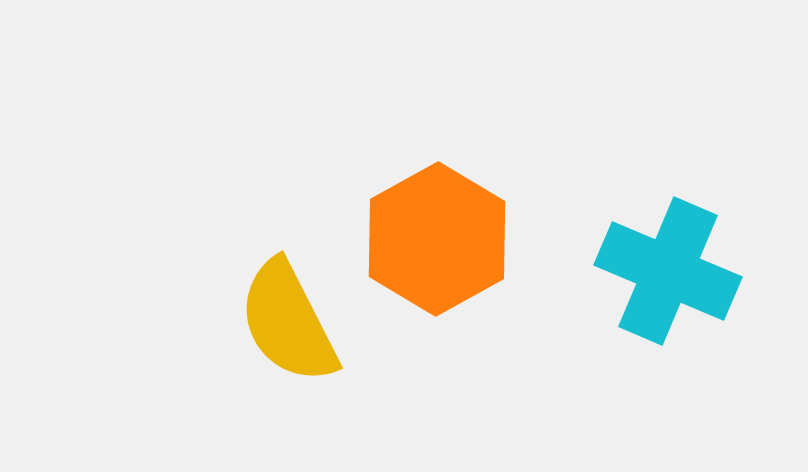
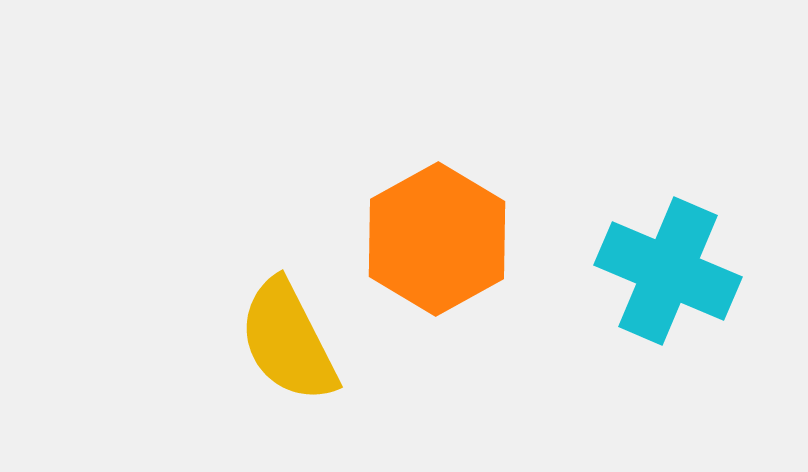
yellow semicircle: moved 19 px down
